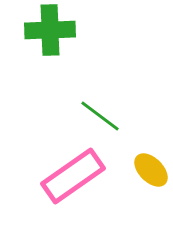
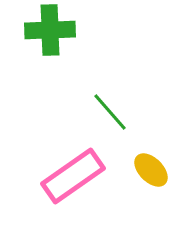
green line: moved 10 px right, 4 px up; rotated 12 degrees clockwise
